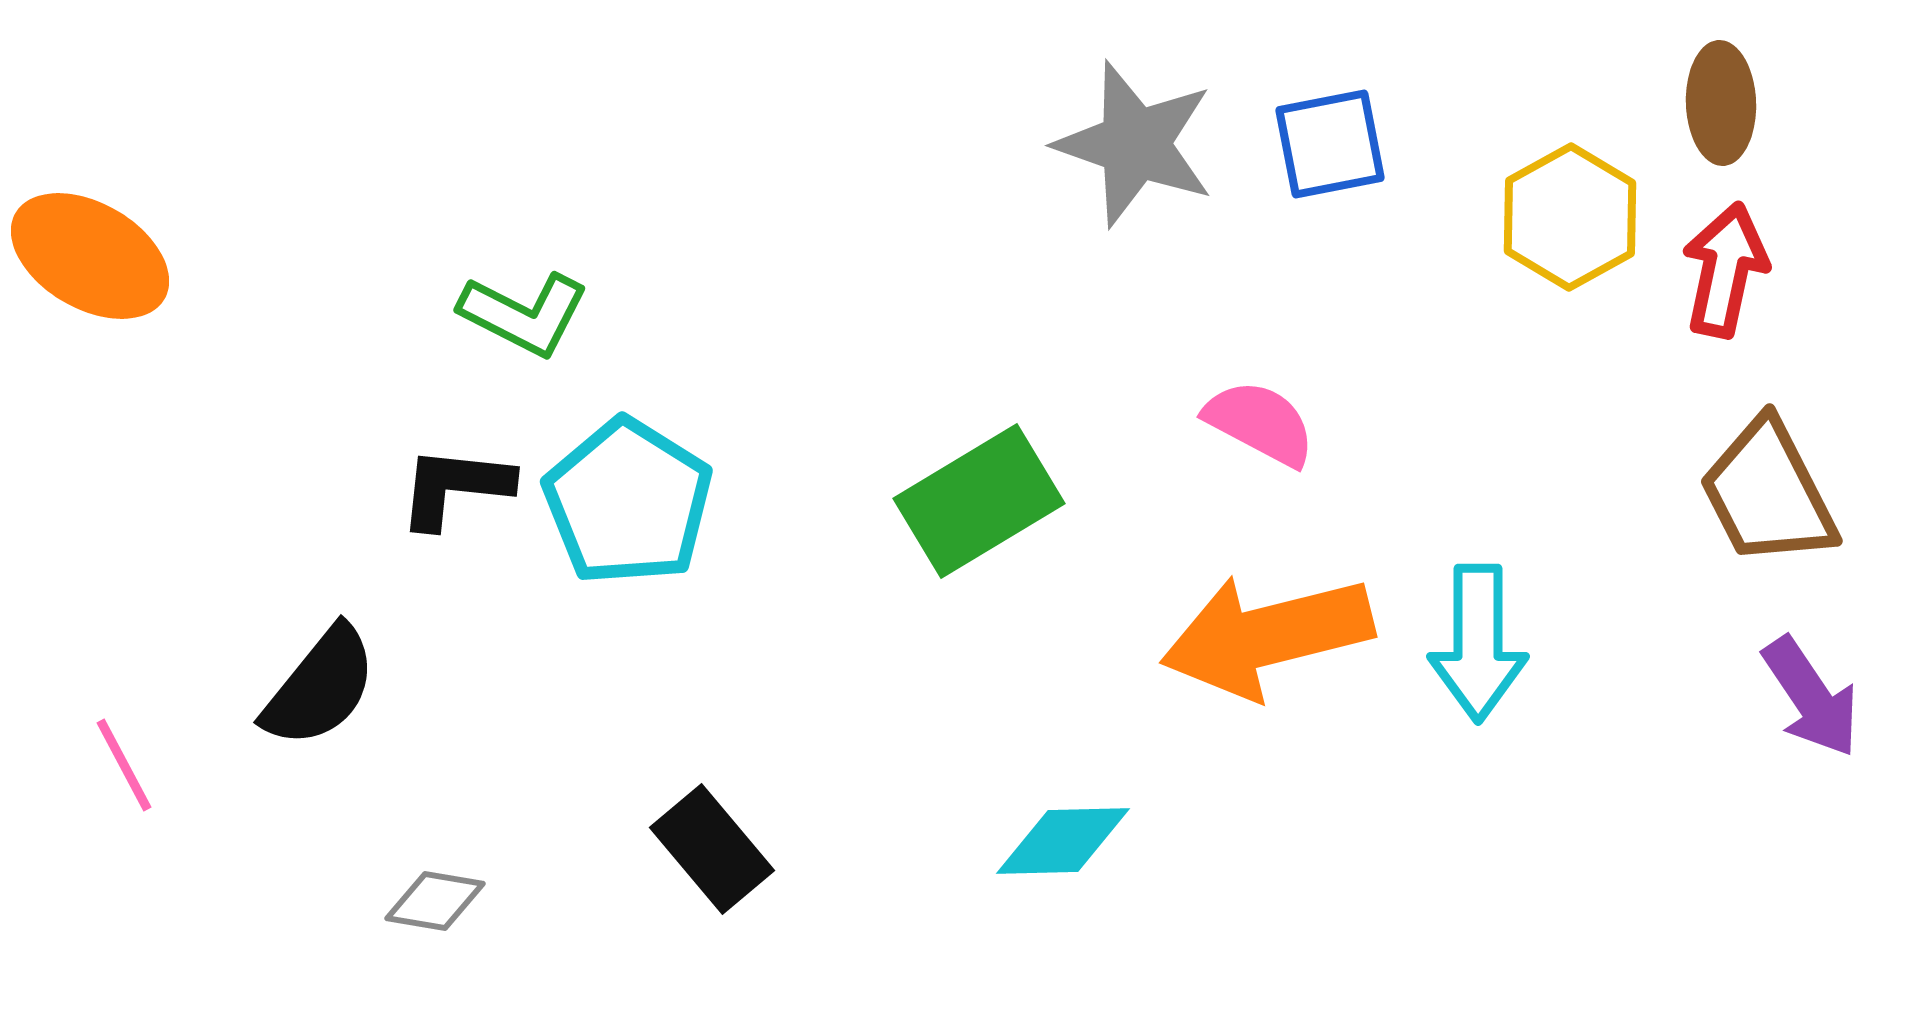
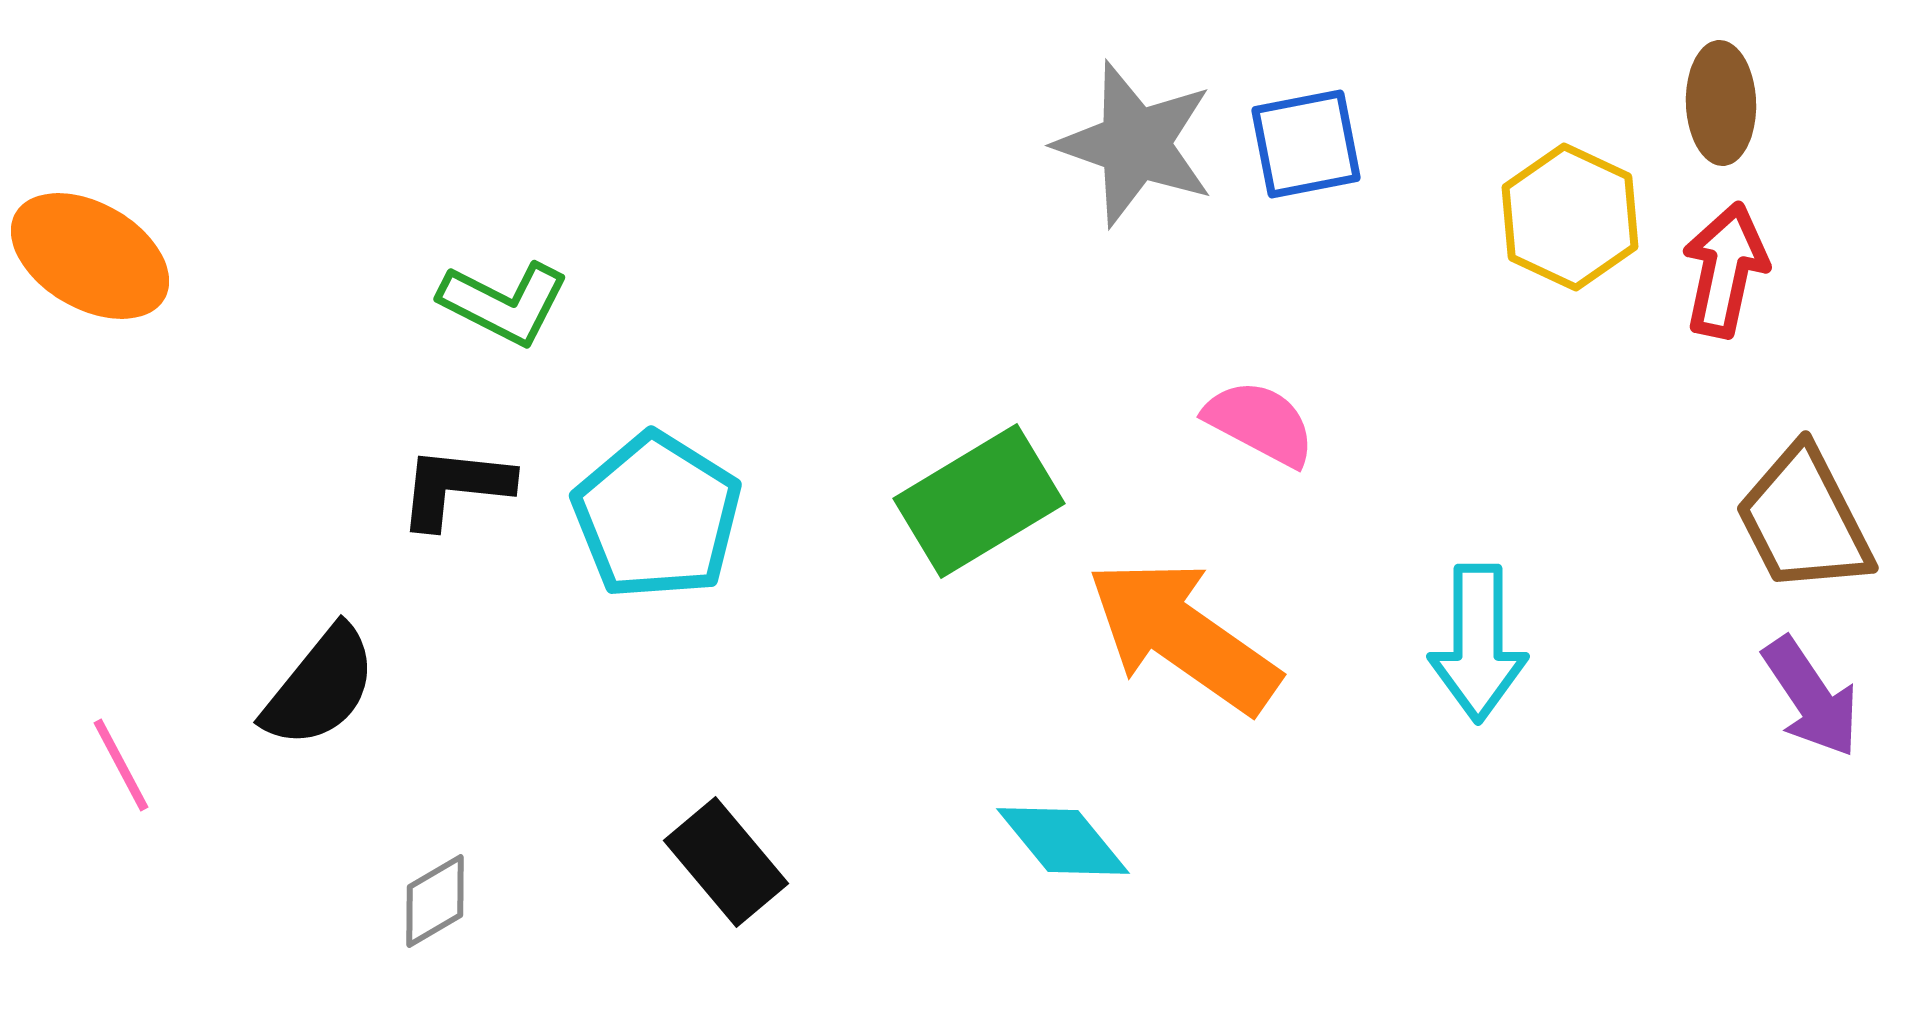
blue square: moved 24 px left
yellow hexagon: rotated 6 degrees counterclockwise
green L-shape: moved 20 px left, 11 px up
brown trapezoid: moved 36 px right, 27 px down
cyan pentagon: moved 29 px right, 14 px down
orange arrow: moved 84 px left; rotated 49 degrees clockwise
pink line: moved 3 px left
cyan diamond: rotated 52 degrees clockwise
black rectangle: moved 14 px right, 13 px down
gray diamond: rotated 40 degrees counterclockwise
